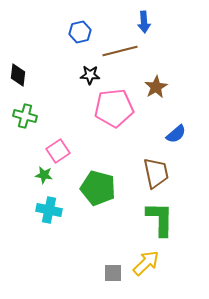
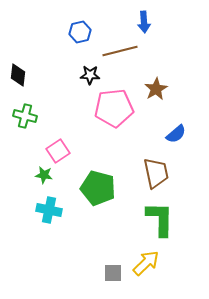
brown star: moved 2 px down
